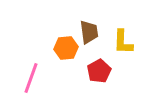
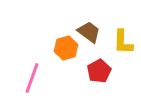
brown trapezoid: rotated 45 degrees counterclockwise
orange hexagon: rotated 10 degrees counterclockwise
pink line: moved 1 px right
